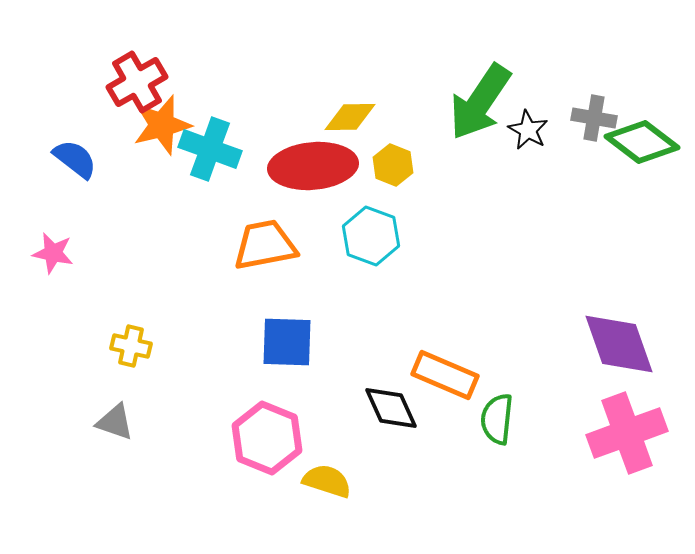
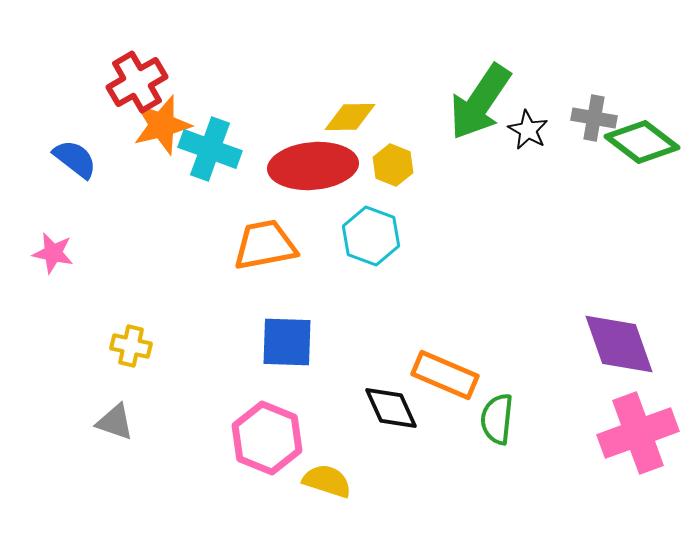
pink cross: moved 11 px right
